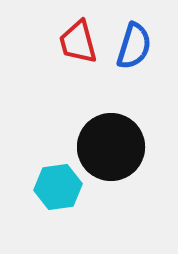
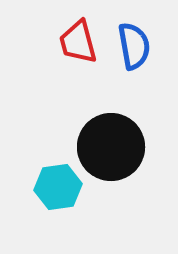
blue semicircle: rotated 27 degrees counterclockwise
